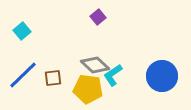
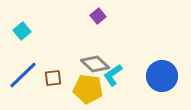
purple square: moved 1 px up
gray diamond: moved 1 px up
